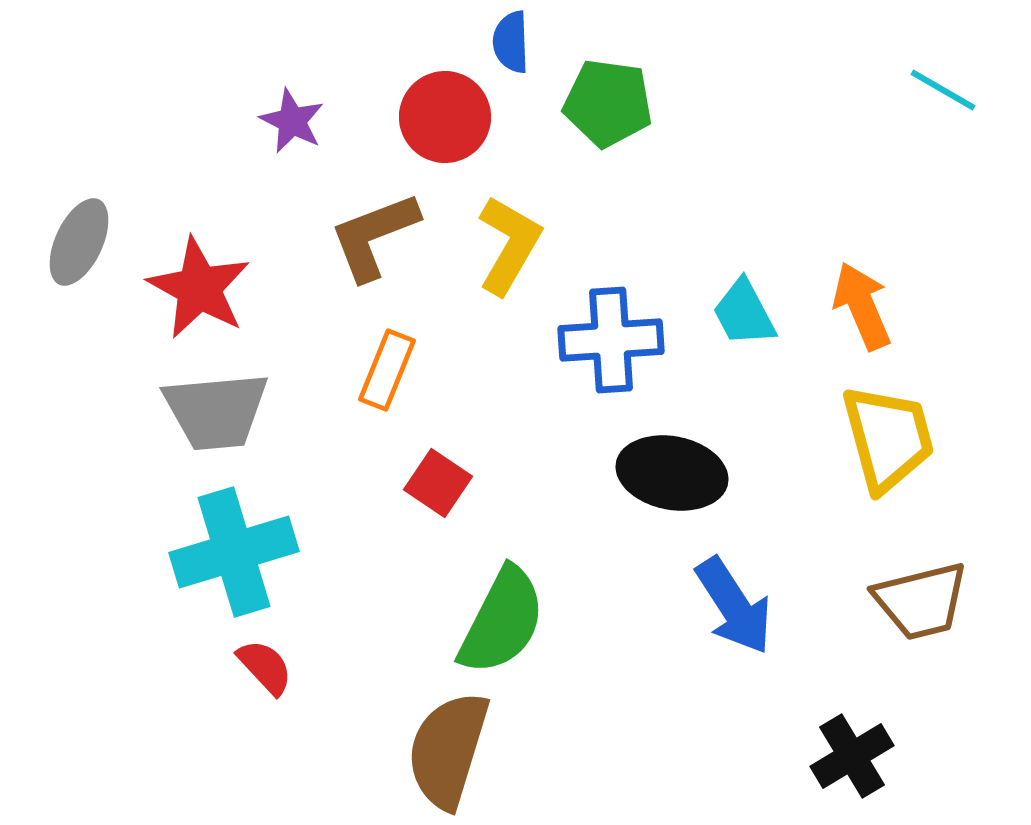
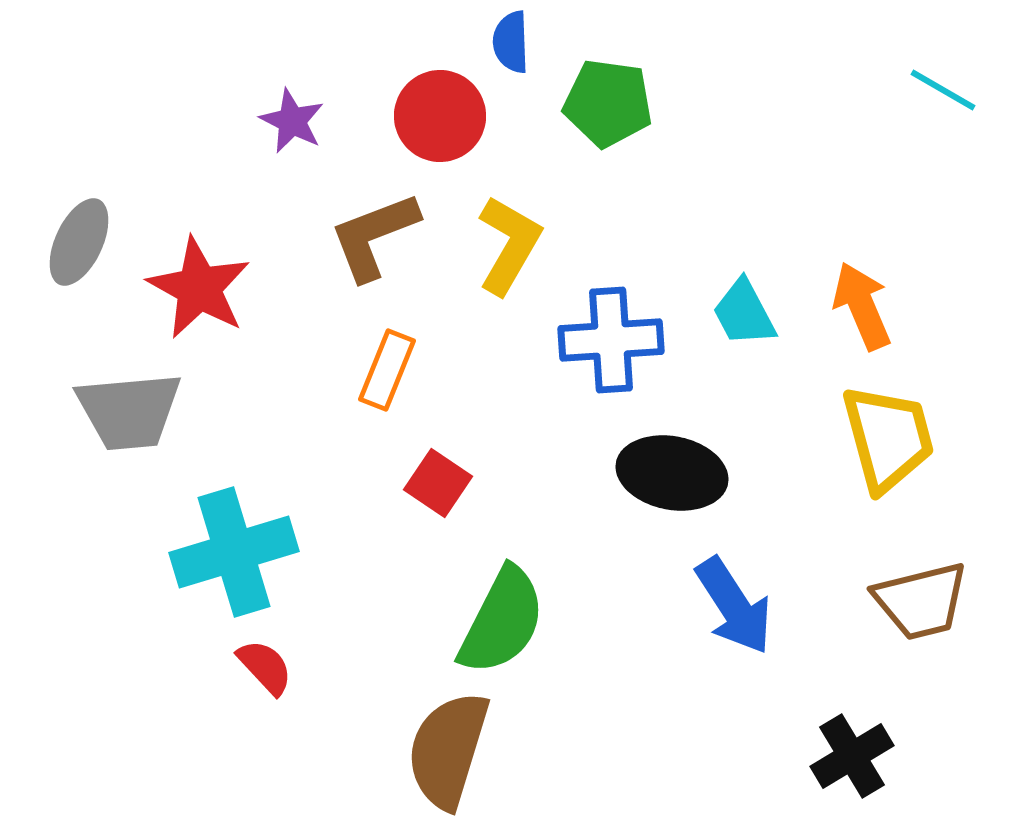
red circle: moved 5 px left, 1 px up
gray trapezoid: moved 87 px left
